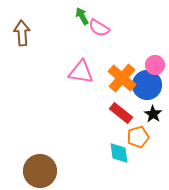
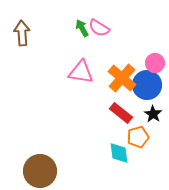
green arrow: moved 12 px down
pink circle: moved 2 px up
